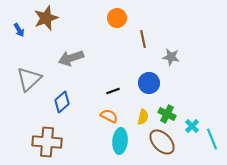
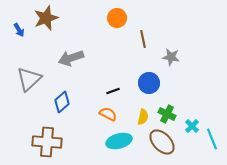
orange semicircle: moved 1 px left, 2 px up
cyan ellipse: moved 1 px left; rotated 70 degrees clockwise
